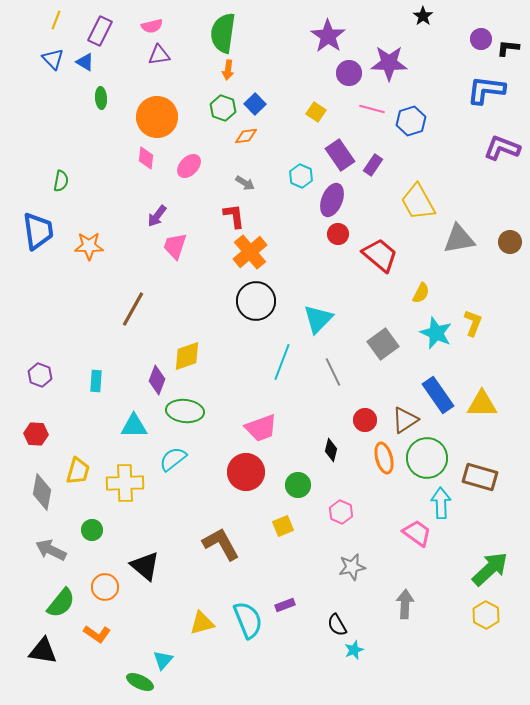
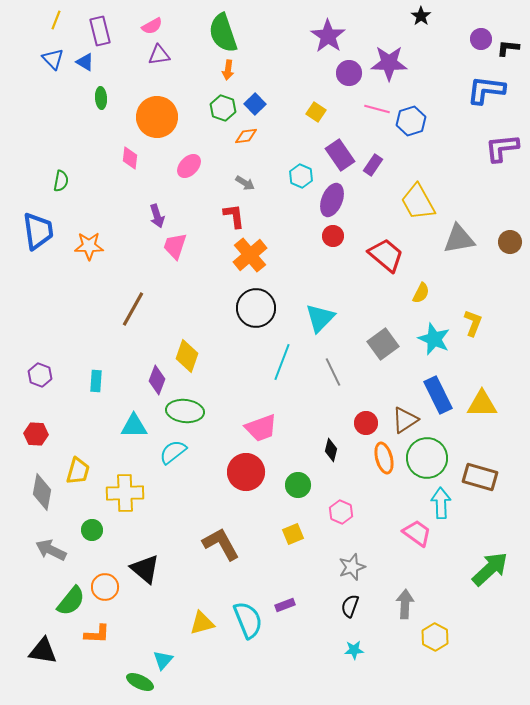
black star at (423, 16): moved 2 px left
pink semicircle at (152, 26): rotated 15 degrees counterclockwise
purple rectangle at (100, 31): rotated 40 degrees counterclockwise
green semicircle at (223, 33): rotated 27 degrees counterclockwise
pink line at (372, 109): moved 5 px right
purple L-shape at (502, 148): rotated 27 degrees counterclockwise
pink diamond at (146, 158): moved 16 px left
purple arrow at (157, 216): rotated 55 degrees counterclockwise
red circle at (338, 234): moved 5 px left, 2 px down
orange cross at (250, 252): moved 3 px down
red trapezoid at (380, 255): moved 6 px right
black circle at (256, 301): moved 7 px down
cyan triangle at (318, 319): moved 2 px right, 1 px up
cyan star at (436, 333): moved 2 px left, 6 px down
yellow diamond at (187, 356): rotated 52 degrees counterclockwise
blue rectangle at (438, 395): rotated 9 degrees clockwise
red circle at (365, 420): moved 1 px right, 3 px down
cyan semicircle at (173, 459): moved 7 px up
yellow cross at (125, 483): moved 10 px down
yellow square at (283, 526): moved 10 px right, 8 px down
black triangle at (145, 566): moved 3 px down
gray star at (352, 567): rotated 8 degrees counterclockwise
green semicircle at (61, 603): moved 10 px right, 2 px up
yellow hexagon at (486, 615): moved 51 px left, 22 px down
black semicircle at (337, 625): moved 13 px right, 19 px up; rotated 50 degrees clockwise
orange L-shape at (97, 634): rotated 32 degrees counterclockwise
cyan star at (354, 650): rotated 18 degrees clockwise
